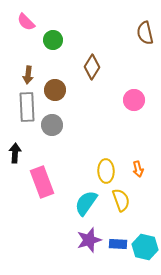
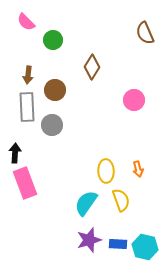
brown semicircle: rotated 10 degrees counterclockwise
pink rectangle: moved 17 px left, 1 px down
